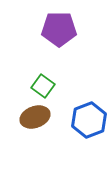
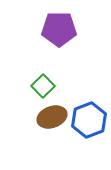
green square: rotated 10 degrees clockwise
brown ellipse: moved 17 px right
